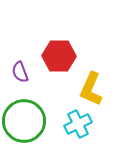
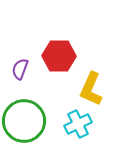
purple semicircle: moved 3 px up; rotated 40 degrees clockwise
